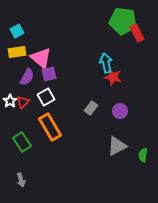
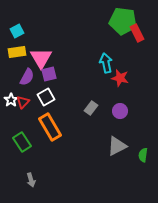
pink triangle: rotated 20 degrees clockwise
red star: moved 7 px right, 1 px down
white star: moved 1 px right, 1 px up
gray arrow: moved 10 px right
